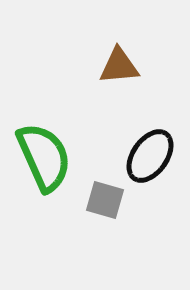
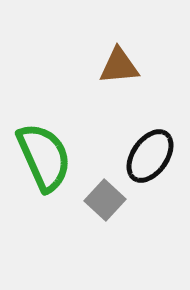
gray square: rotated 27 degrees clockwise
